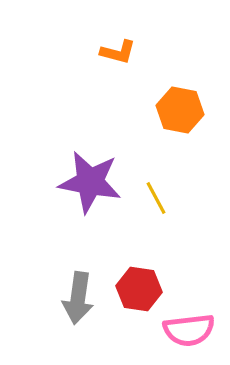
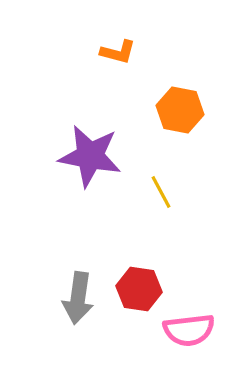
purple star: moved 26 px up
yellow line: moved 5 px right, 6 px up
